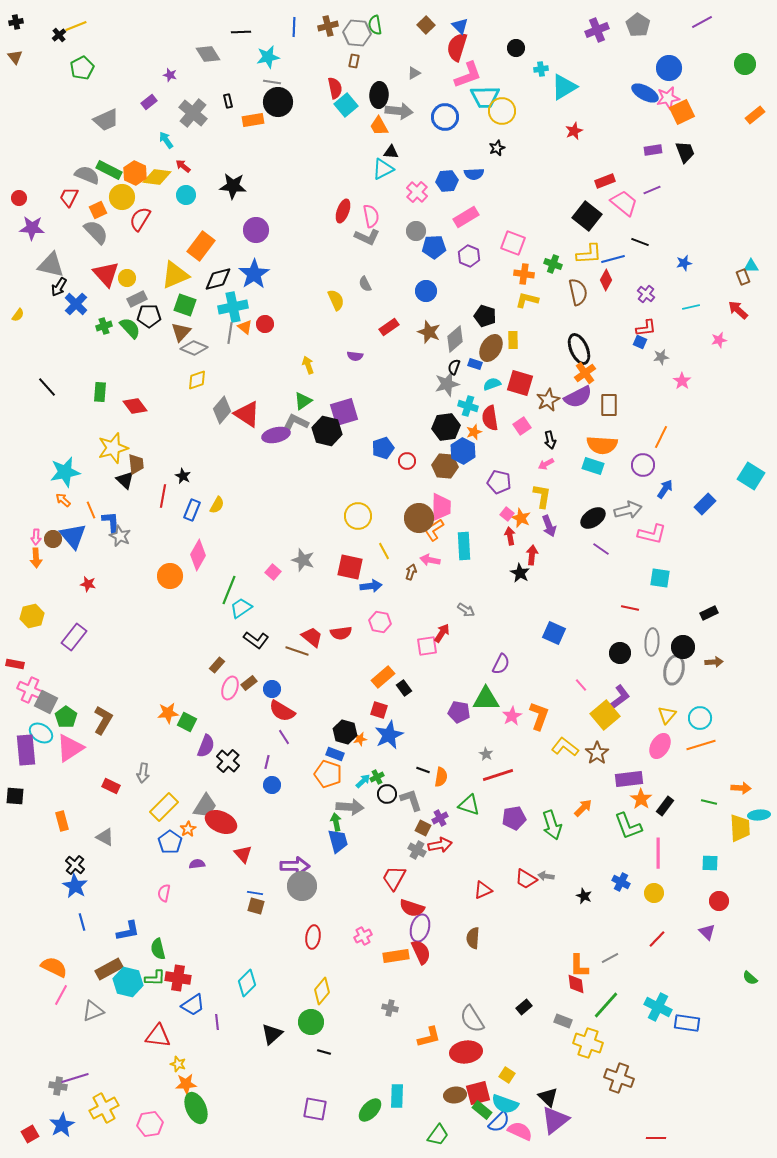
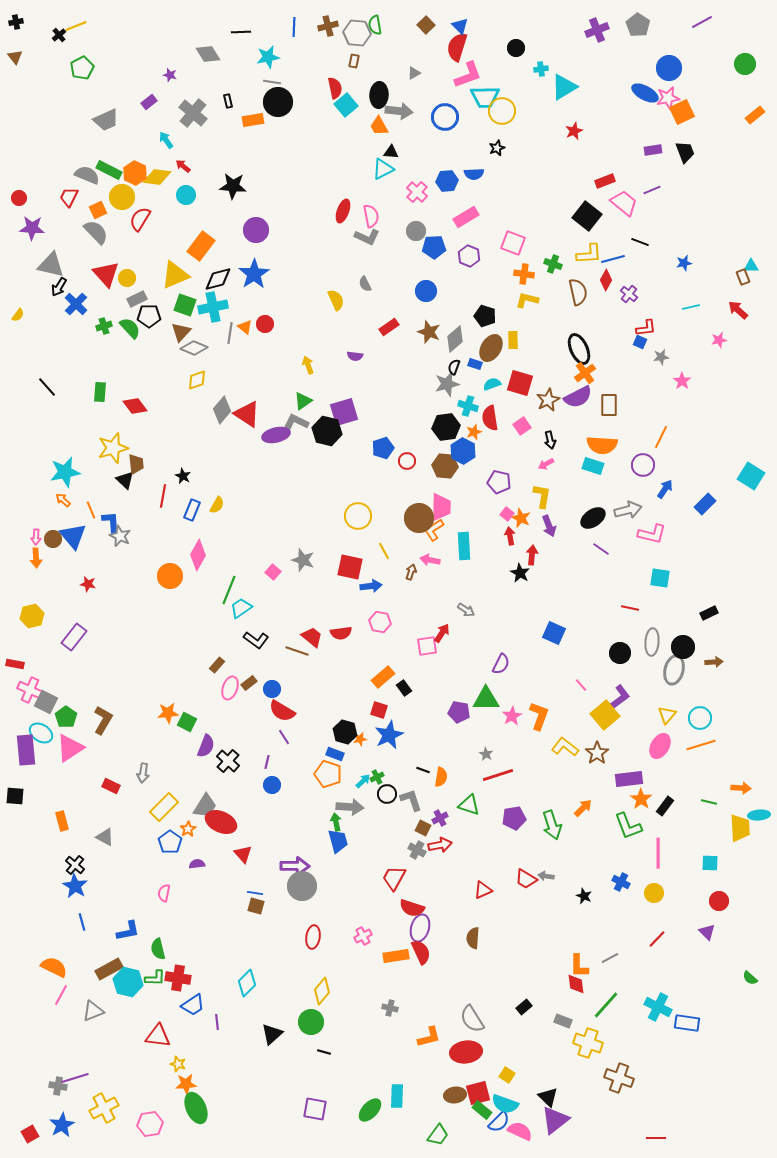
purple cross at (646, 294): moved 17 px left
cyan cross at (233, 307): moved 20 px left
